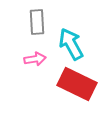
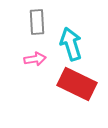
cyan arrow: rotated 12 degrees clockwise
